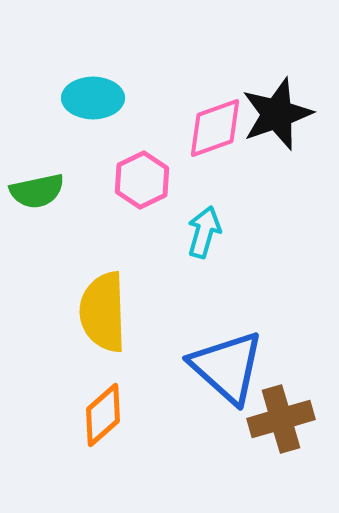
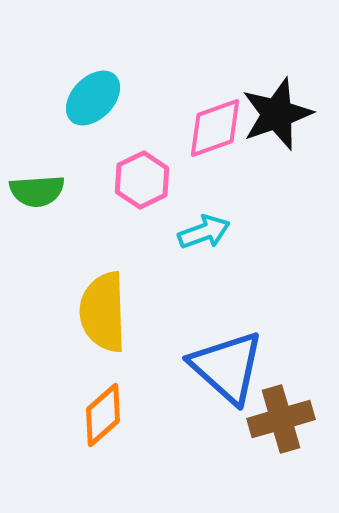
cyan ellipse: rotated 46 degrees counterclockwise
green semicircle: rotated 8 degrees clockwise
cyan arrow: rotated 54 degrees clockwise
